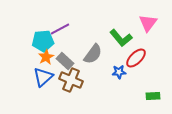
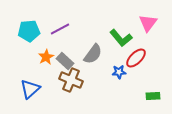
cyan pentagon: moved 14 px left, 10 px up
blue triangle: moved 13 px left, 12 px down
